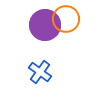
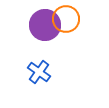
blue cross: moved 1 px left
